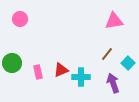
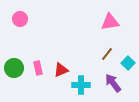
pink triangle: moved 4 px left, 1 px down
green circle: moved 2 px right, 5 px down
pink rectangle: moved 4 px up
cyan cross: moved 8 px down
purple arrow: rotated 18 degrees counterclockwise
